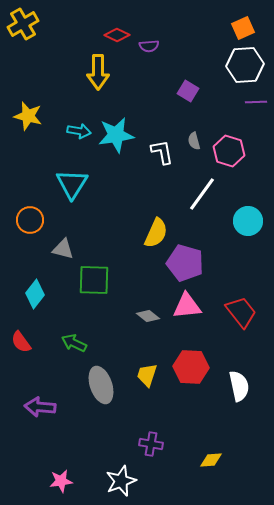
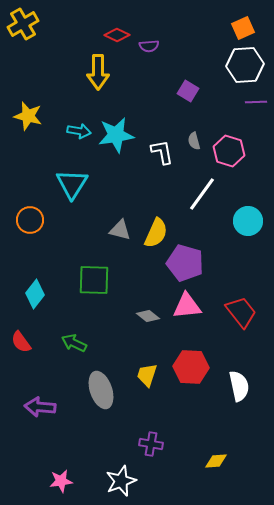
gray triangle: moved 57 px right, 19 px up
gray ellipse: moved 5 px down
yellow diamond: moved 5 px right, 1 px down
